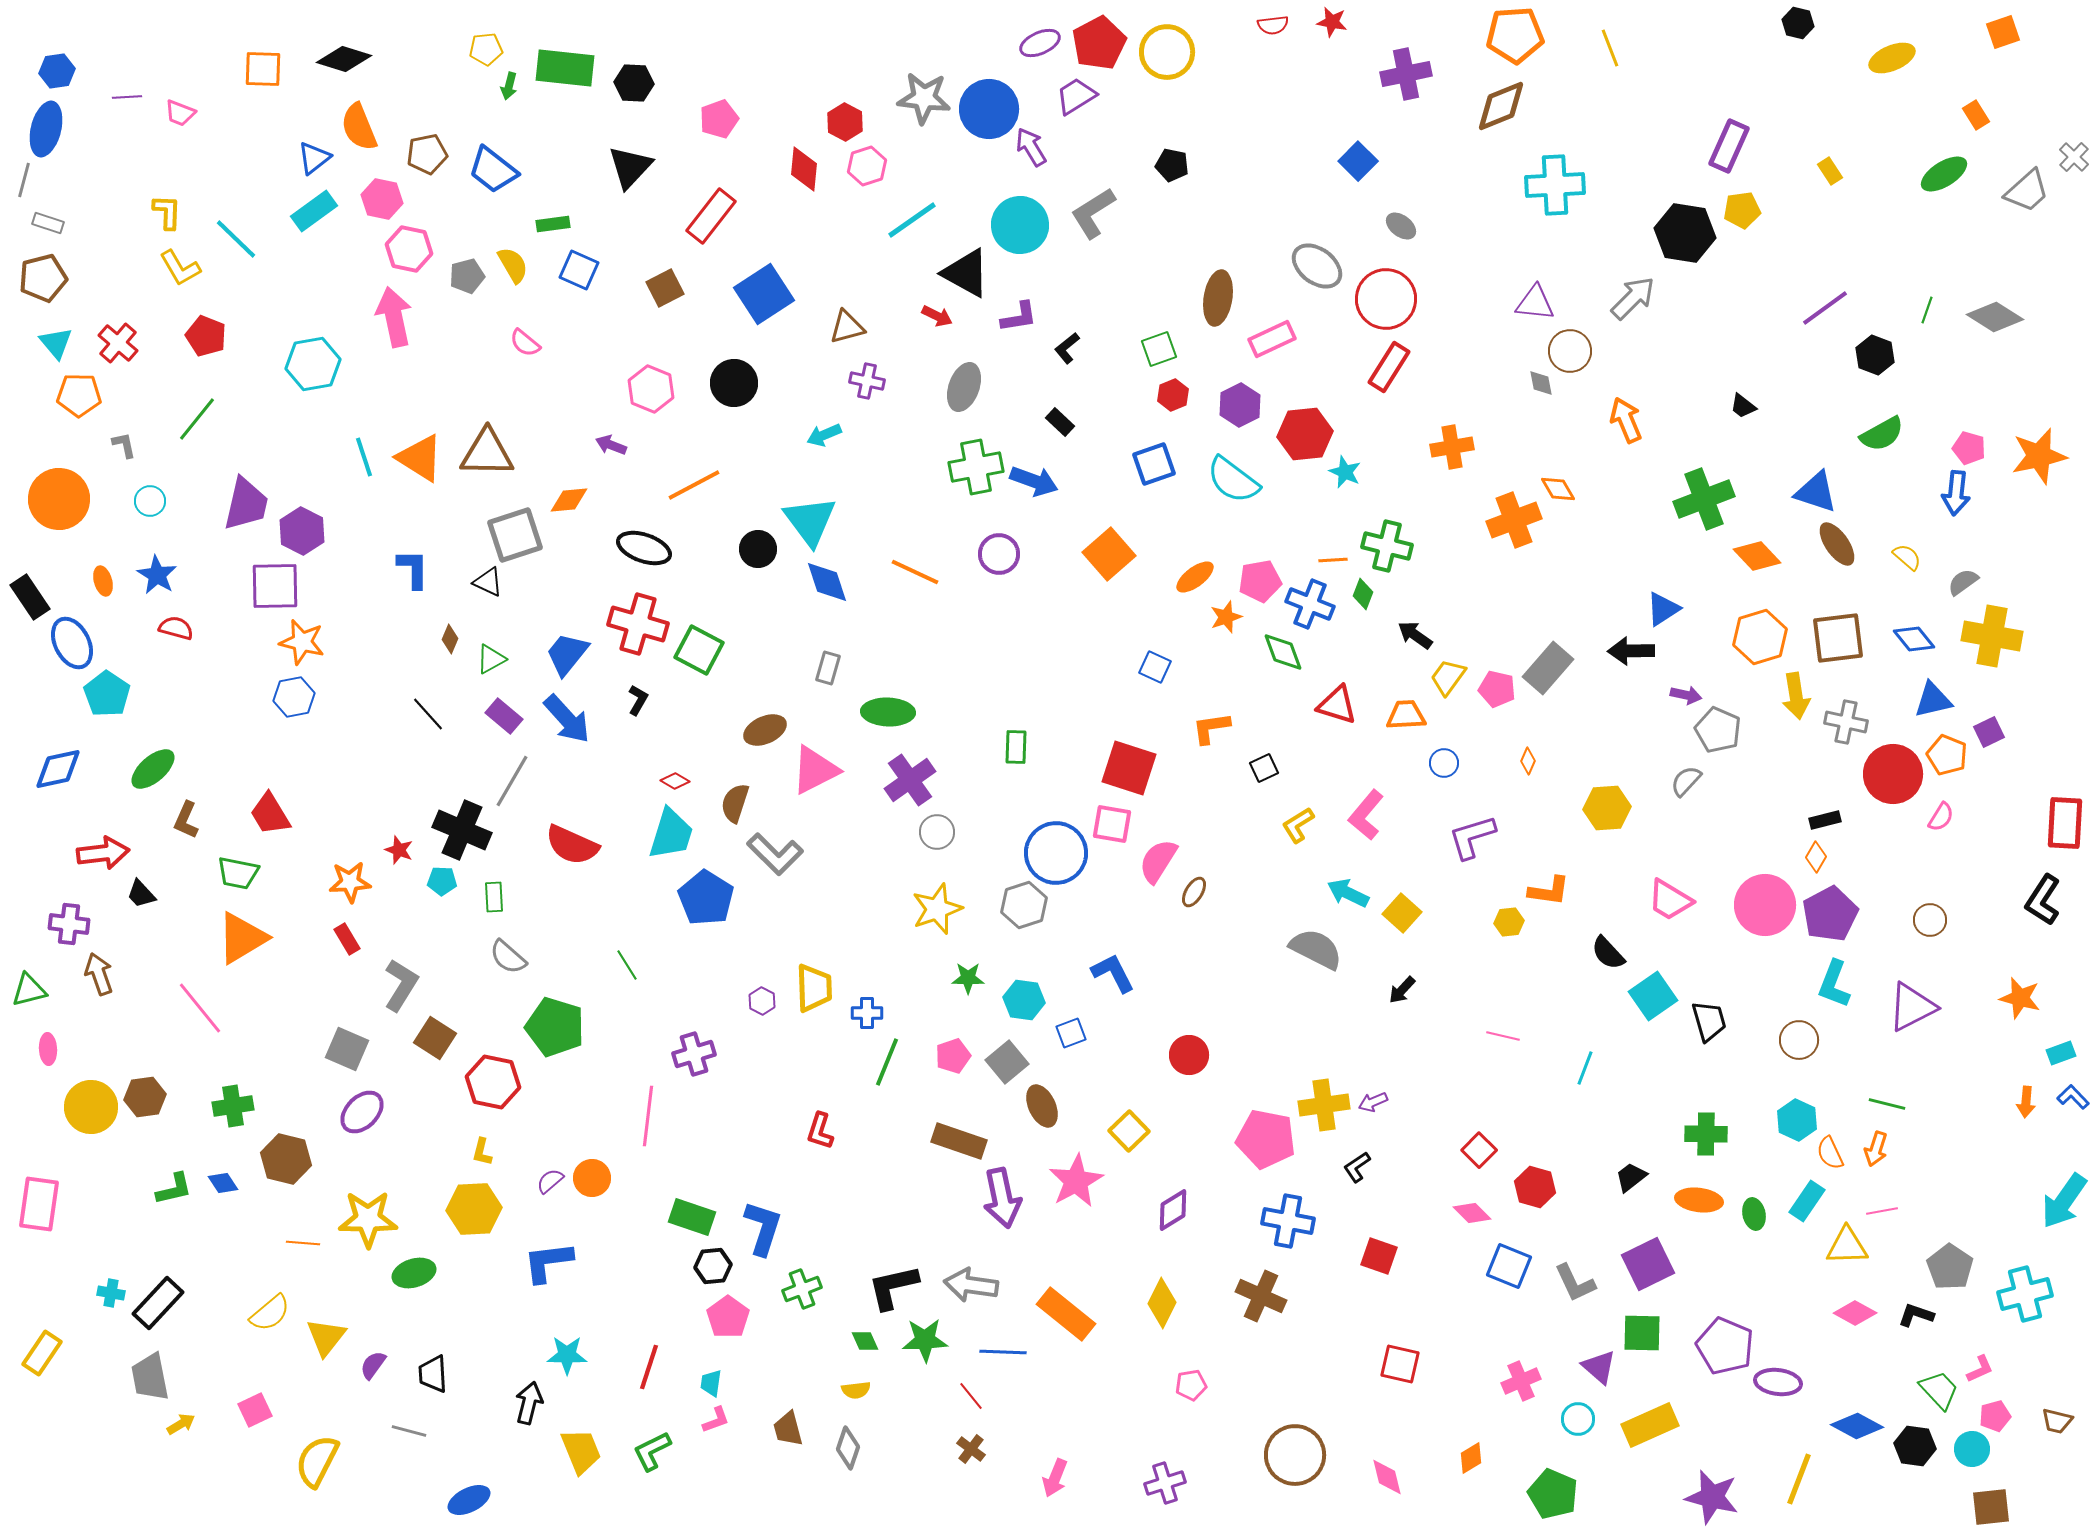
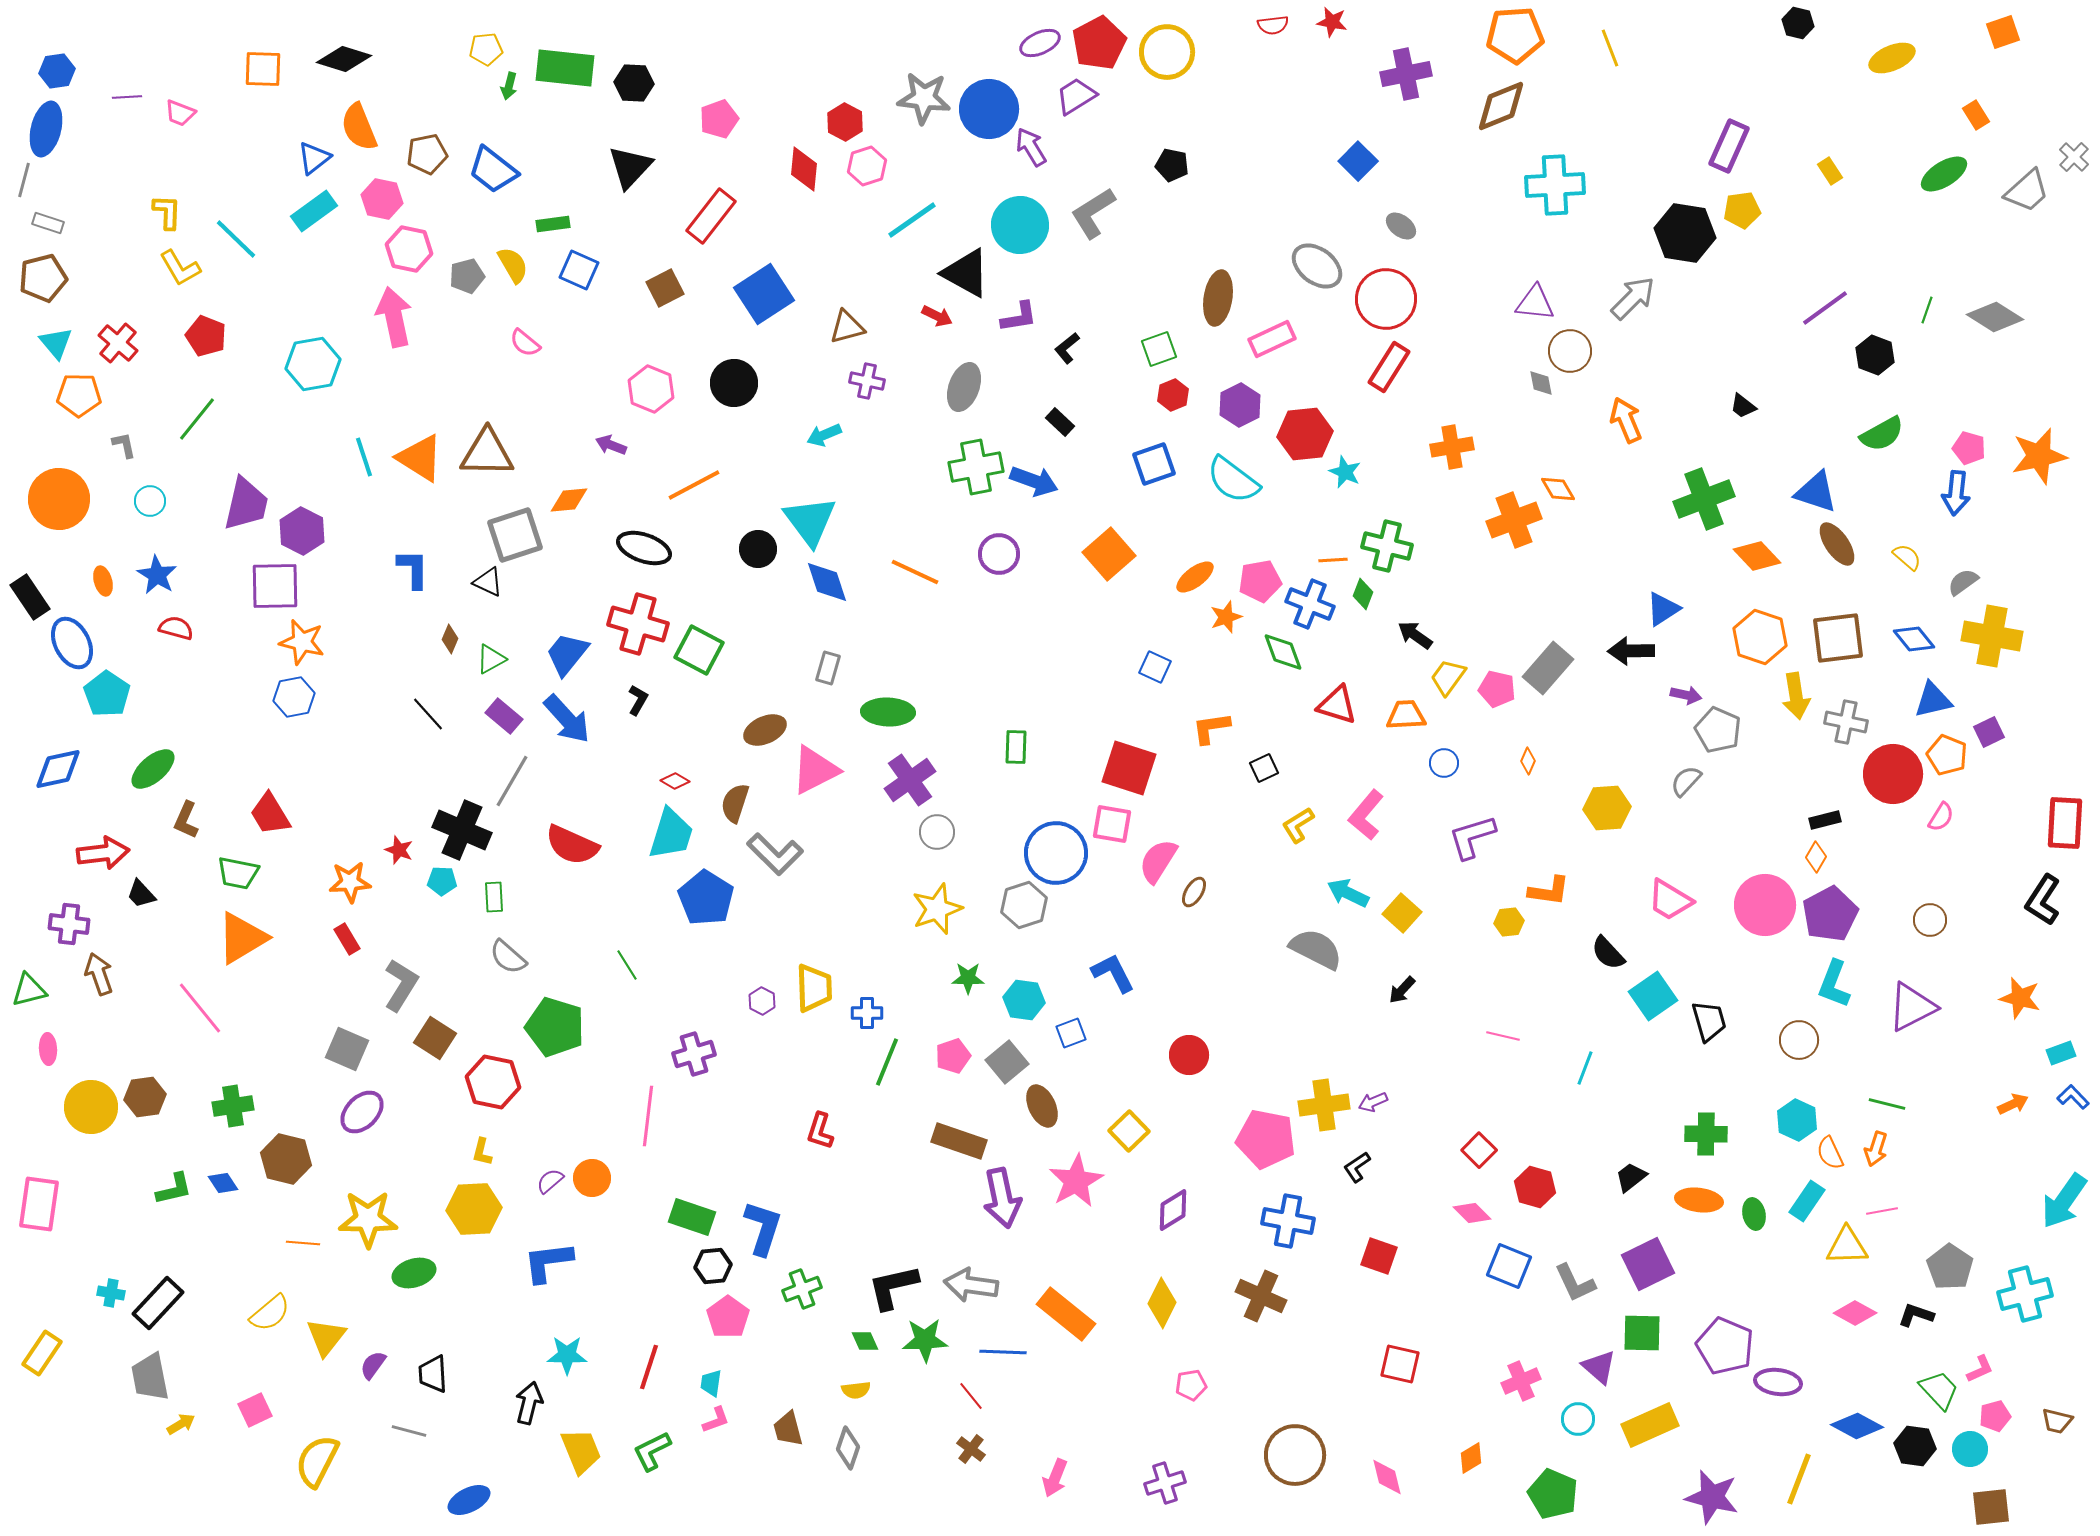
orange hexagon at (1760, 637): rotated 24 degrees counterclockwise
orange arrow at (2026, 1102): moved 13 px left, 2 px down; rotated 120 degrees counterclockwise
cyan circle at (1972, 1449): moved 2 px left
